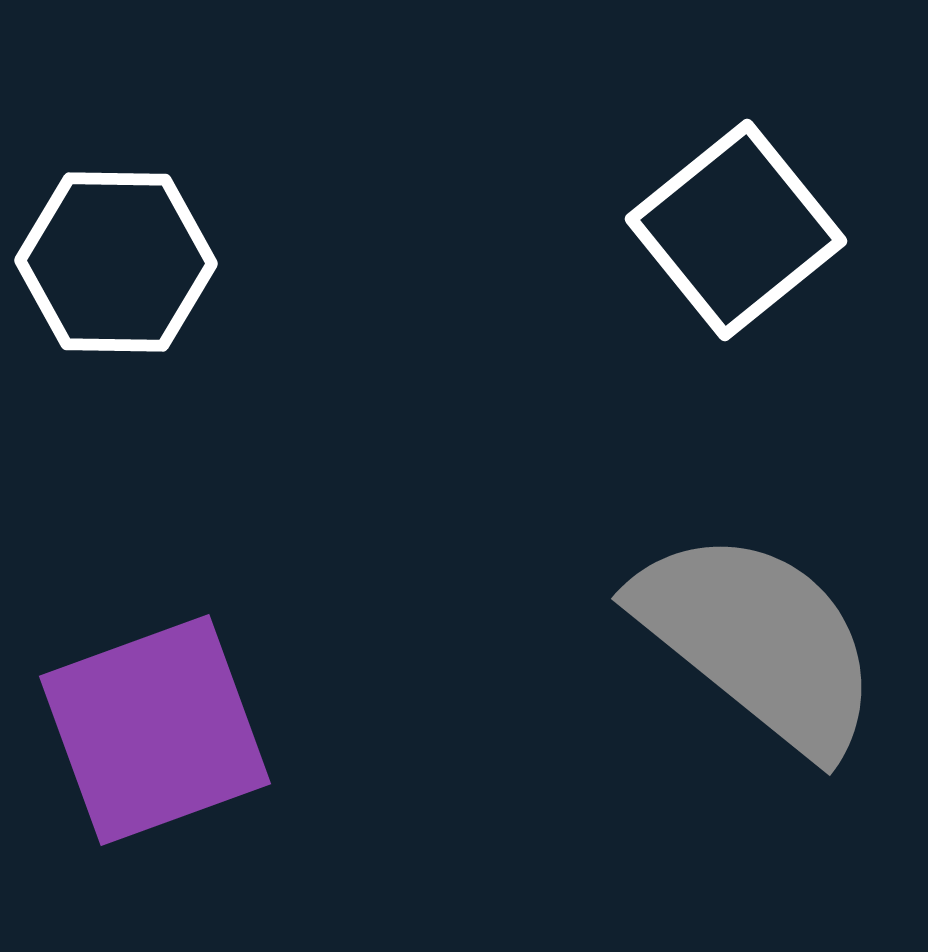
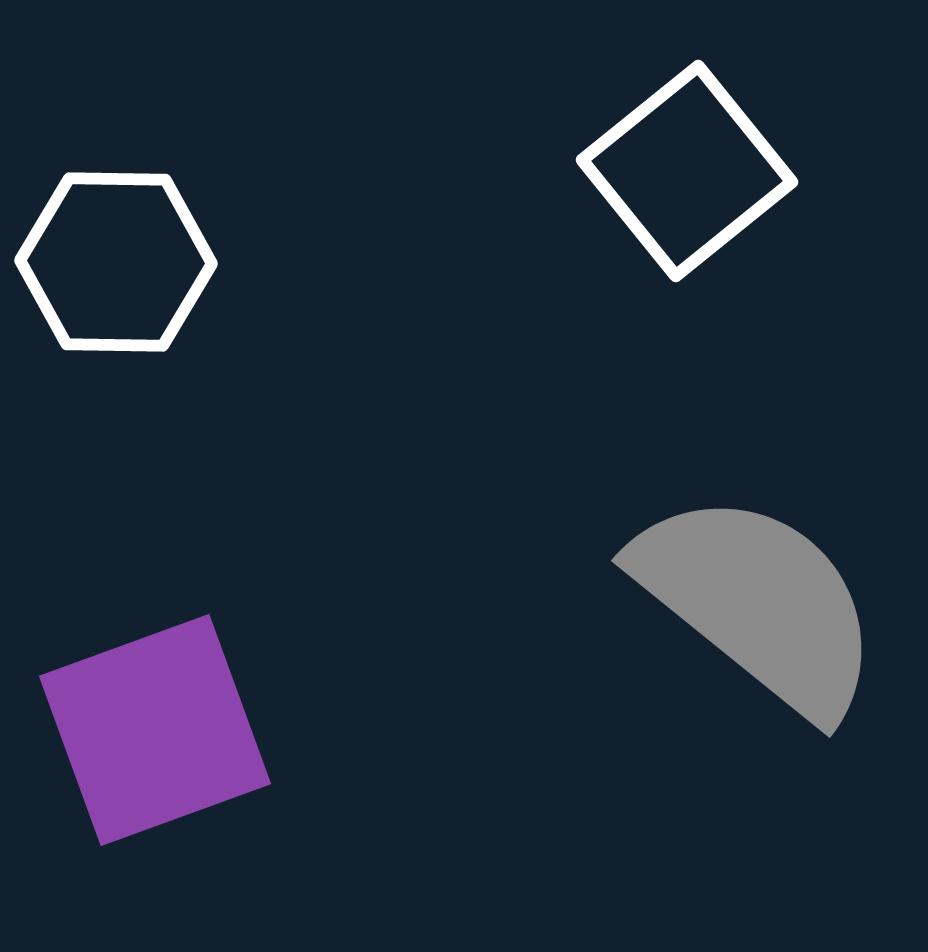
white square: moved 49 px left, 59 px up
gray semicircle: moved 38 px up
